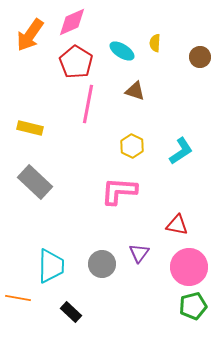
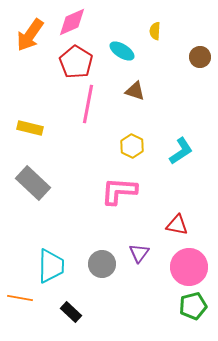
yellow semicircle: moved 12 px up
gray rectangle: moved 2 px left, 1 px down
orange line: moved 2 px right
